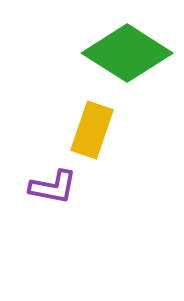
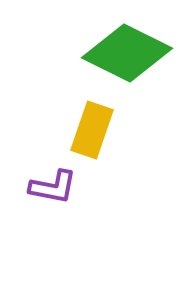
green diamond: rotated 6 degrees counterclockwise
